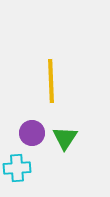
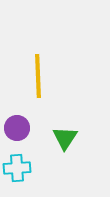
yellow line: moved 13 px left, 5 px up
purple circle: moved 15 px left, 5 px up
